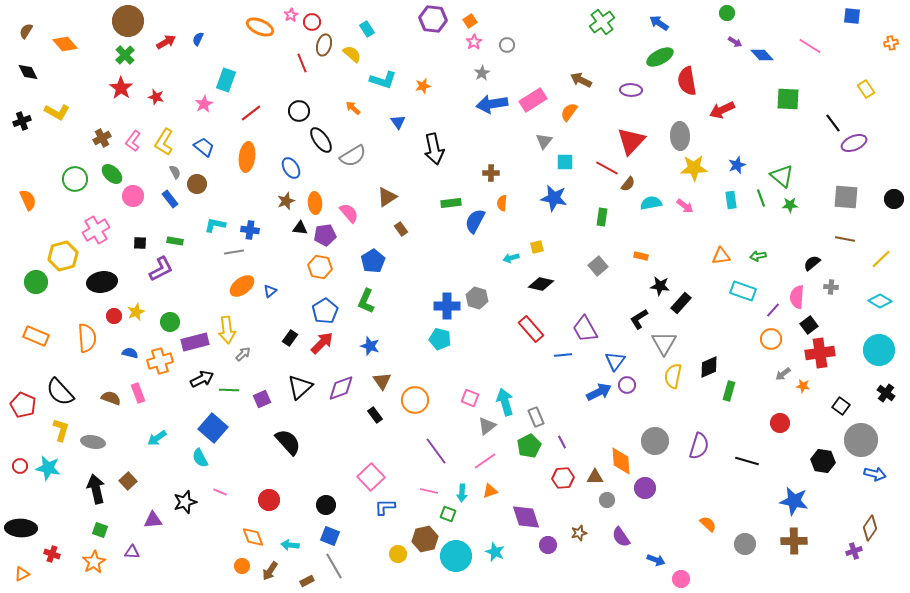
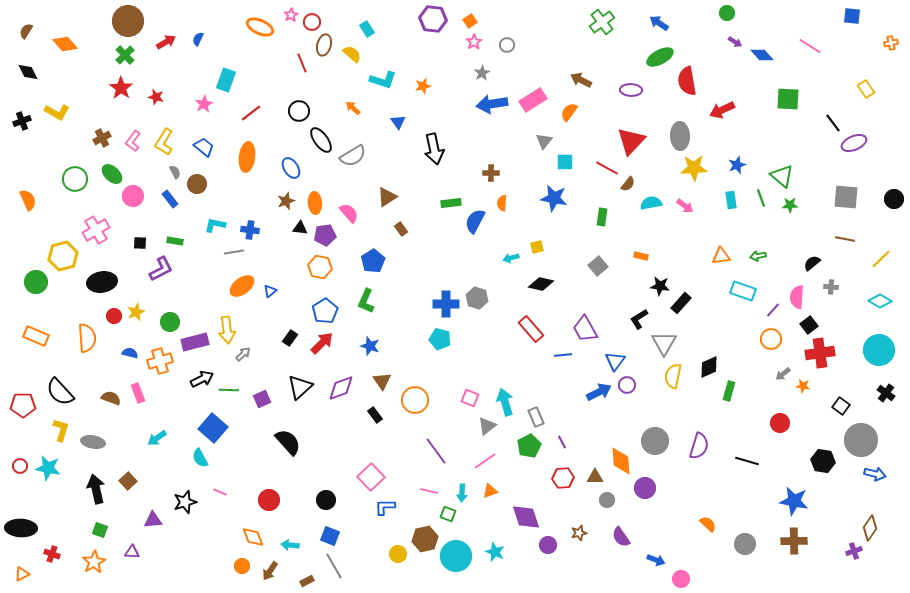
blue cross at (447, 306): moved 1 px left, 2 px up
red pentagon at (23, 405): rotated 25 degrees counterclockwise
black circle at (326, 505): moved 5 px up
